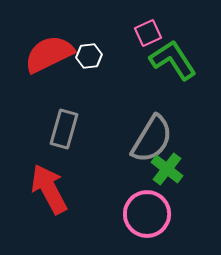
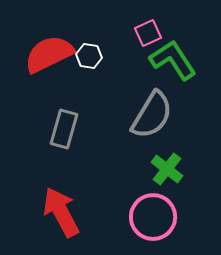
white hexagon: rotated 15 degrees clockwise
gray semicircle: moved 24 px up
red arrow: moved 12 px right, 23 px down
pink circle: moved 6 px right, 3 px down
